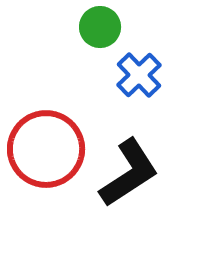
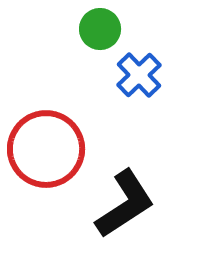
green circle: moved 2 px down
black L-shape: moved 4 px left, 31 px down
